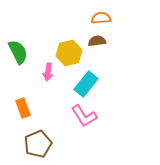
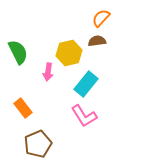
orange semicircle: rotated 42 degrees counterclockwise
orange rectangle: rotated 18 degrees counterclockwise
